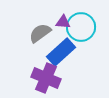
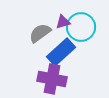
purple triangle: rotated 21 degrees counterclockwise
purple cross: moved 6 px right, 1 px down; rotated 12 degrees counterclockwise
